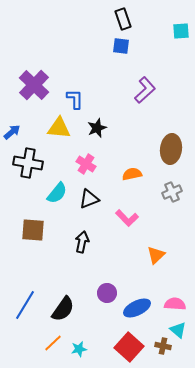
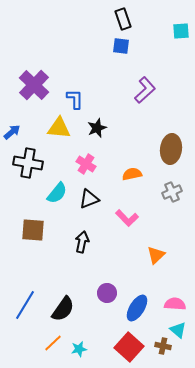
blue ellipse: rotated 32 degrees counterclockwise
